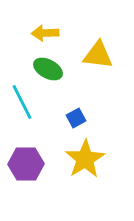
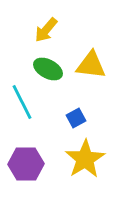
yellow arrow: moved 1 px right, 3 px up; rotated 48 degrees counterclockwise
yellow triangle: moved 7 px left, 10 px down
